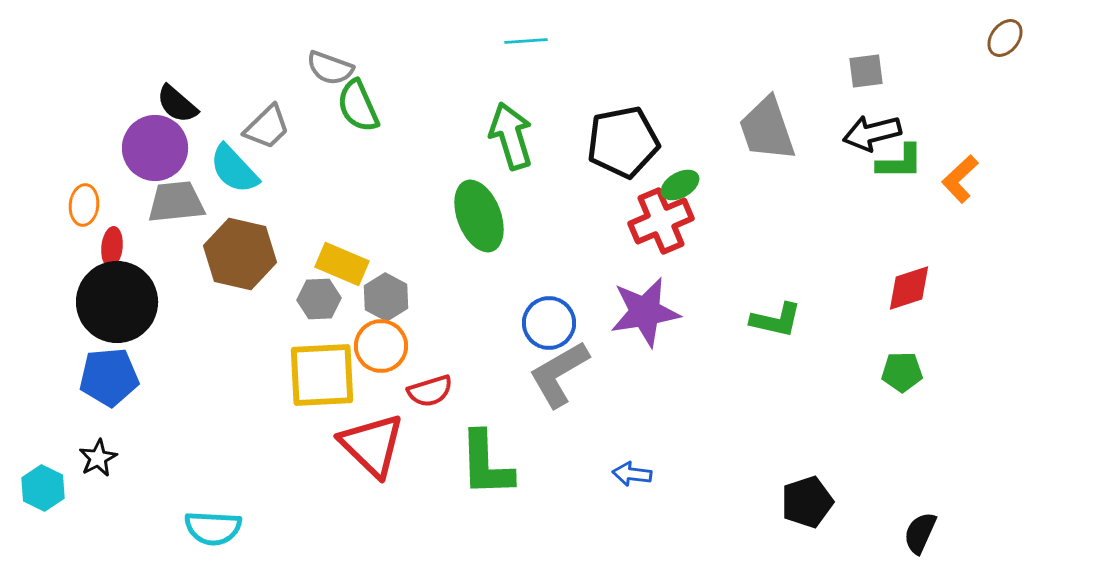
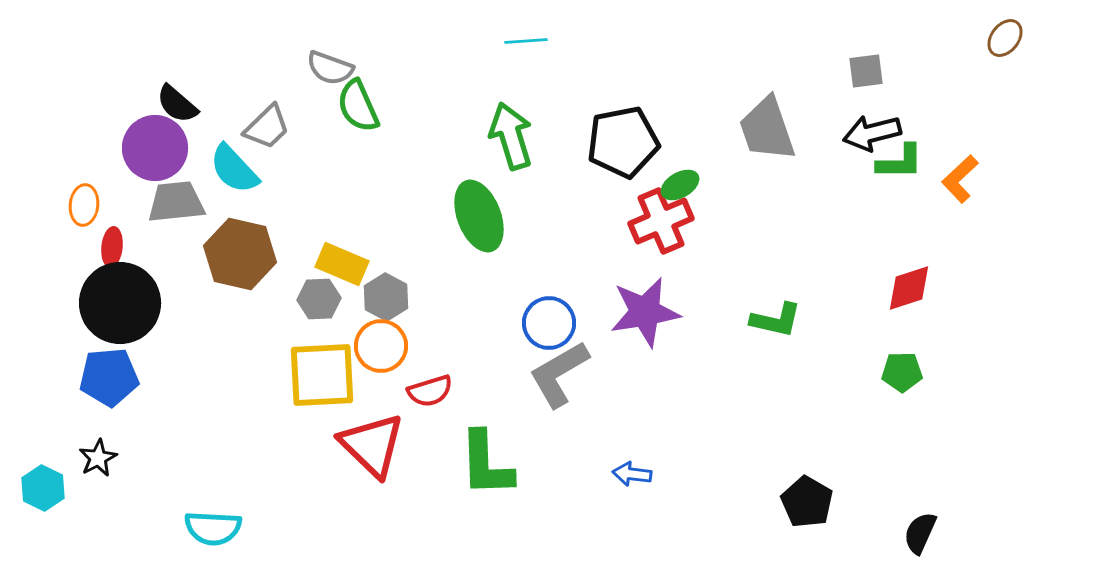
black circle at (117, 302): moved 3 px right, 1 px down
black pentagon at (807, 502): rotated 24 degrees counterclockwise
